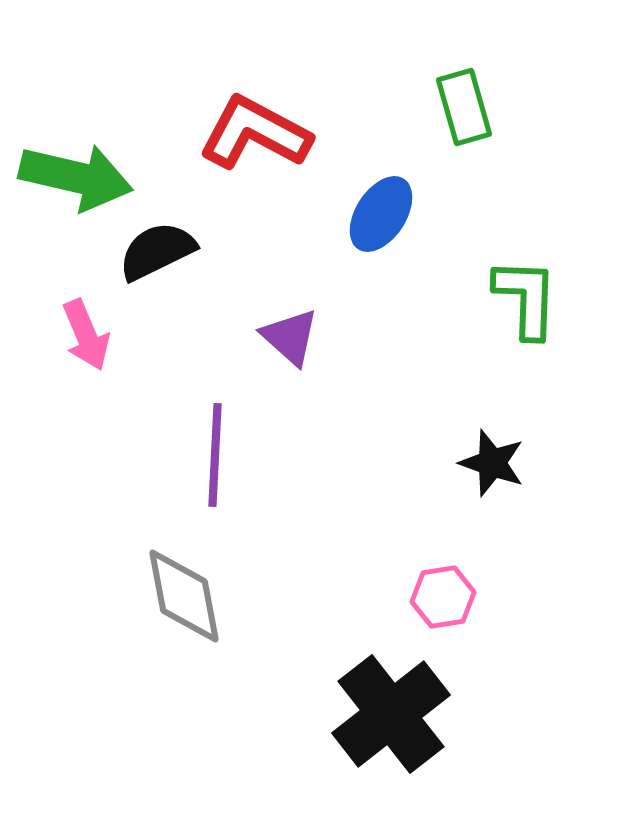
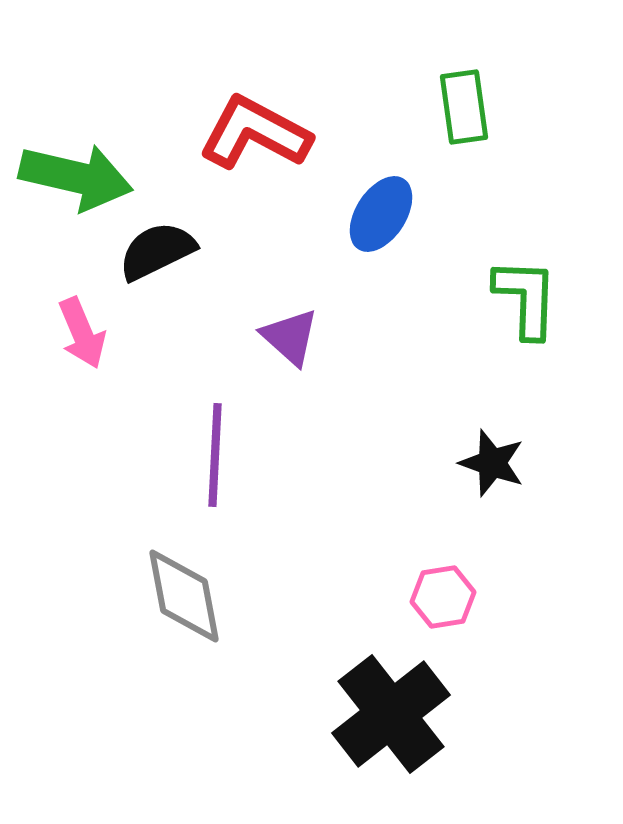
green rectangle: rotated 8 degrees clockwise
pink arrow: moved 4 px left, 2 px up
